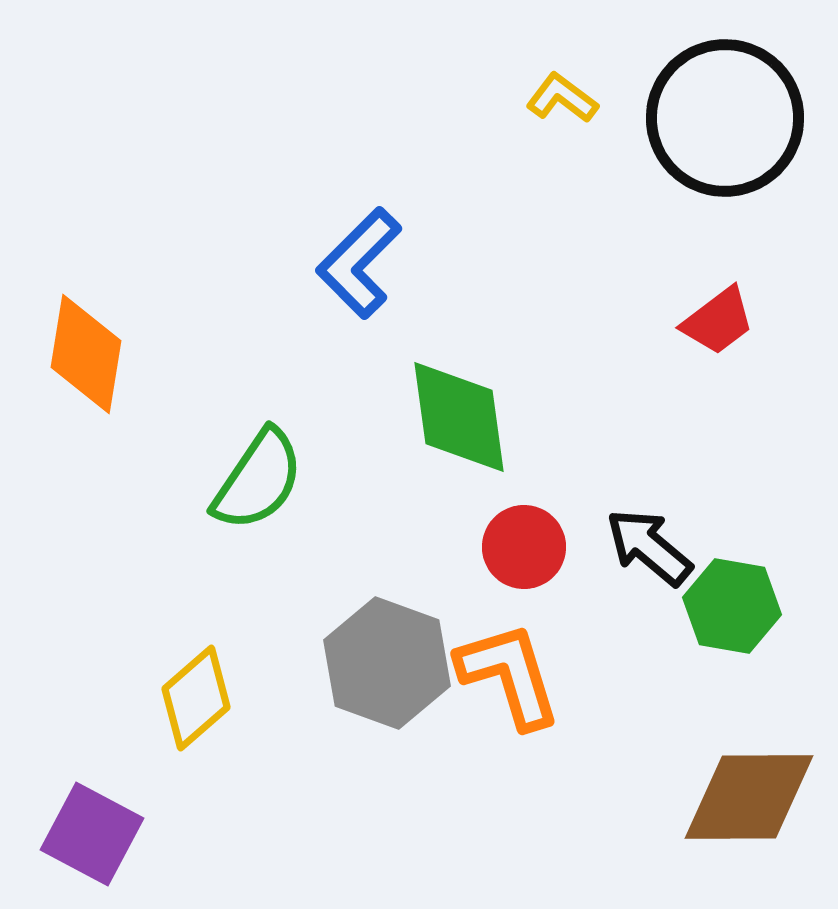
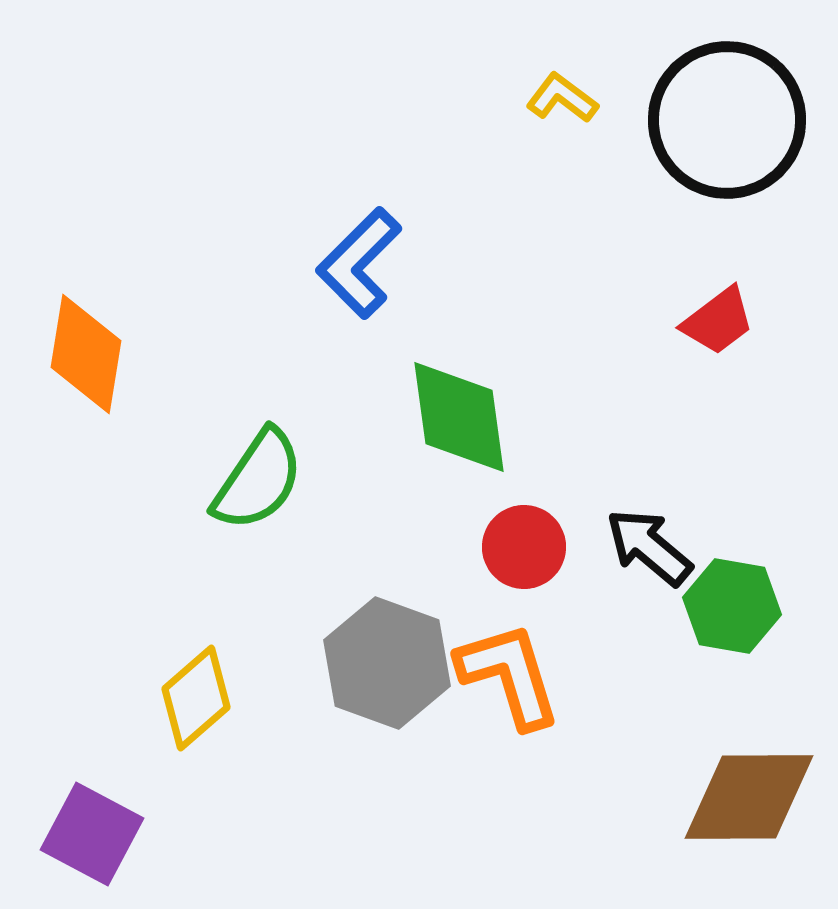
black circle: moved 2 px right, 2 px down
